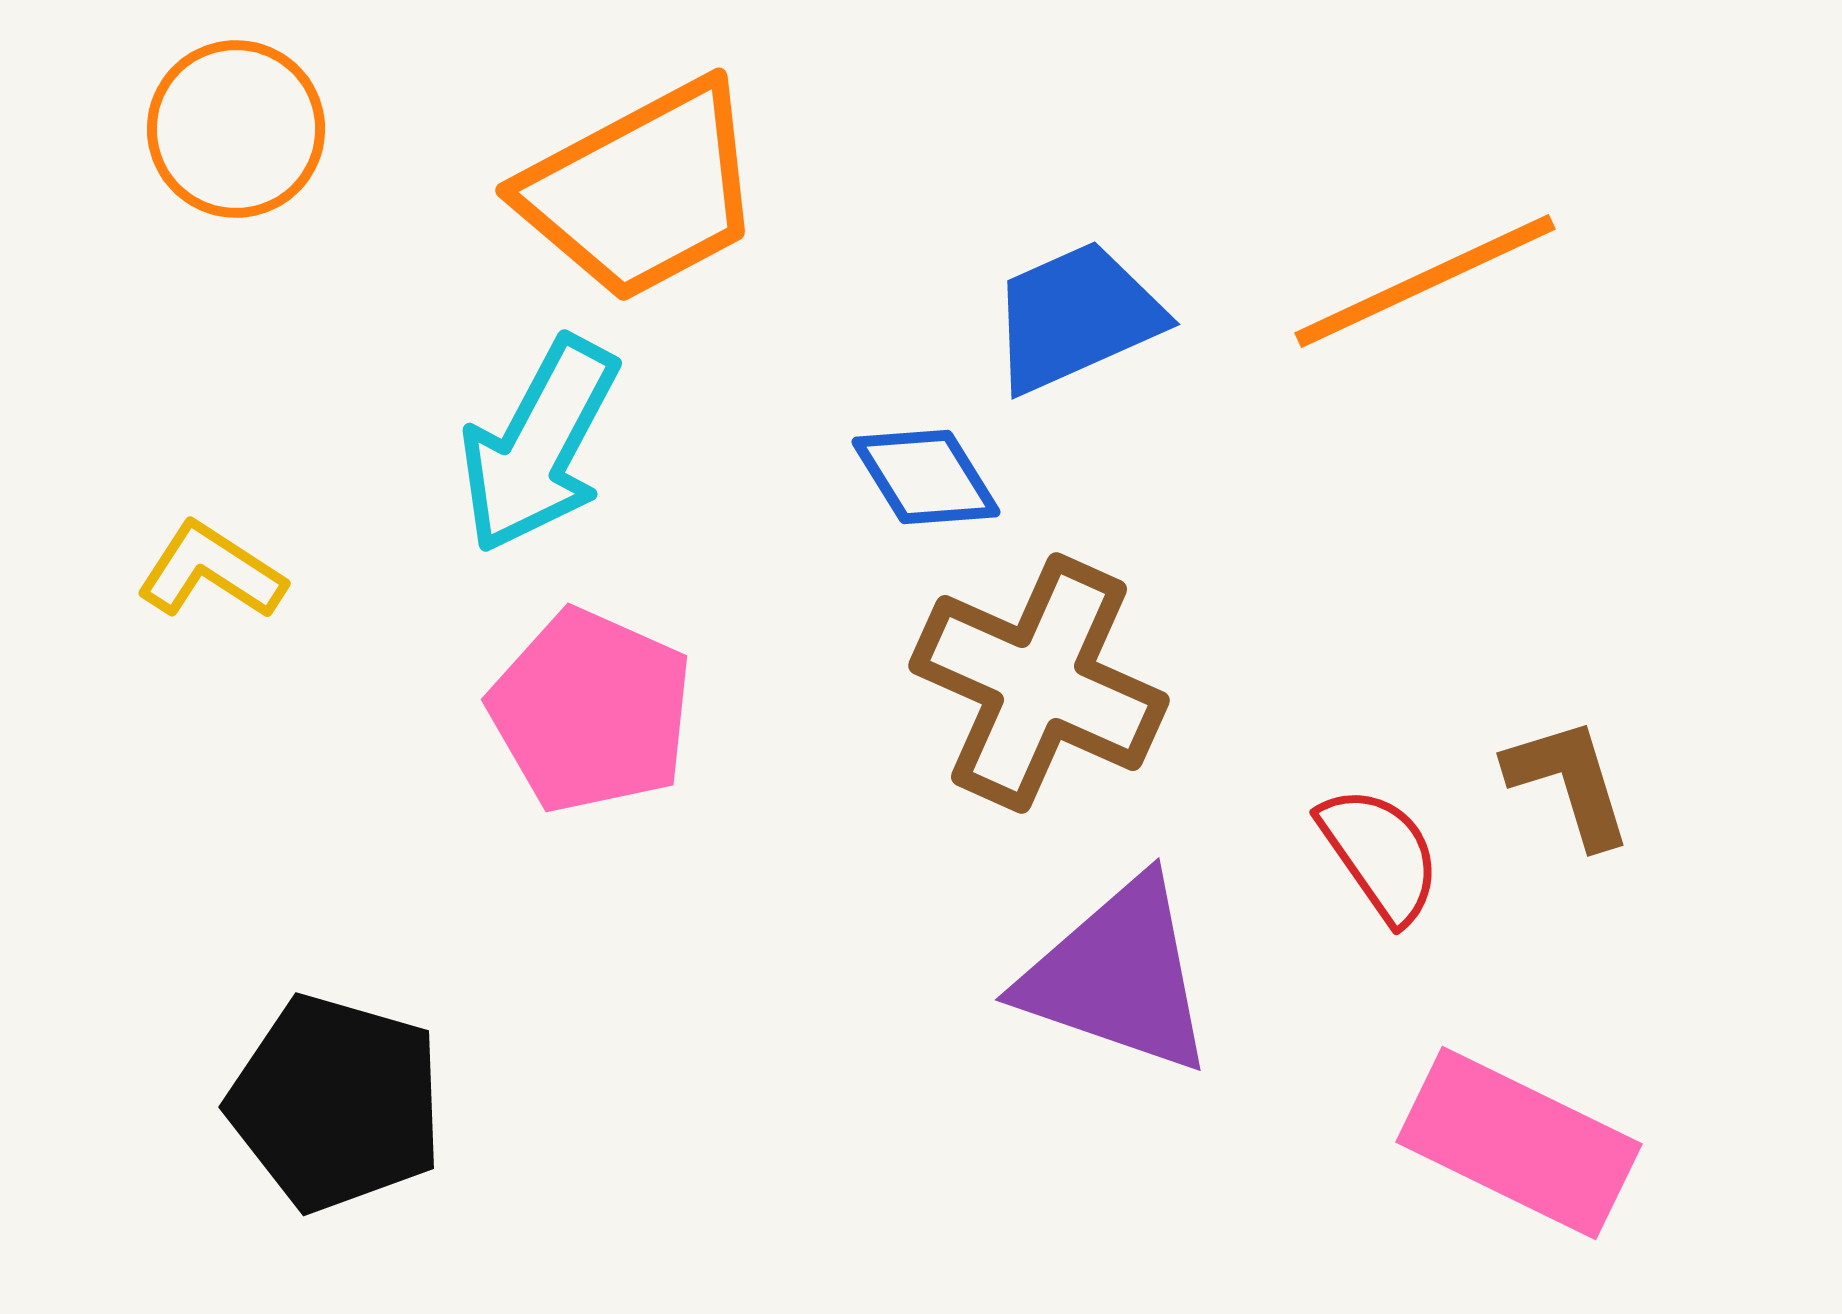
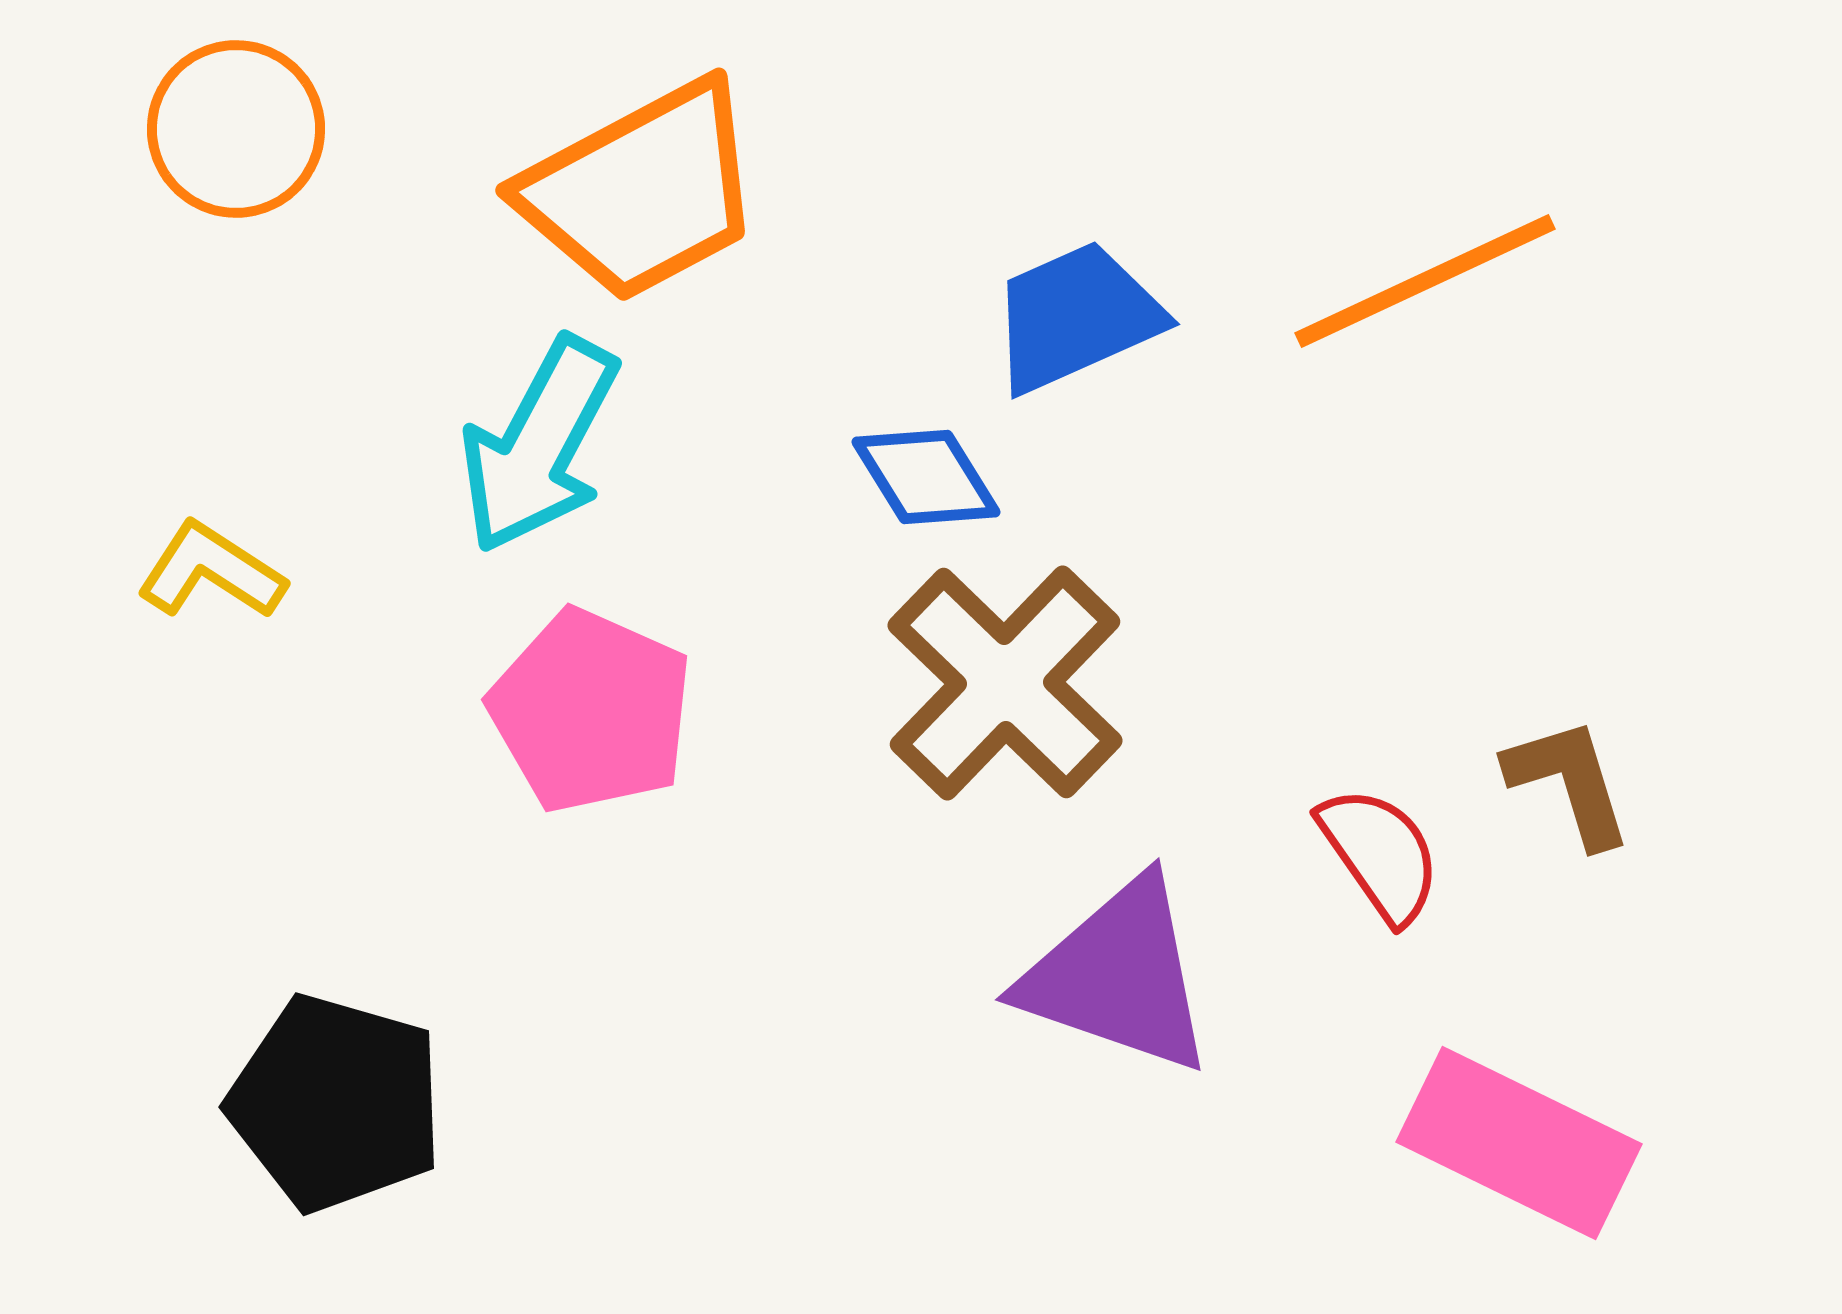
brown cross: moved 34 px left; rotated 20 degrees clockwise
